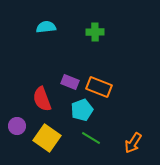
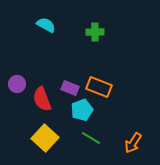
cyan semicircle: moved 2 px up; rotated 36 degrees clockwise
purple rectangle: moved 6 px down
purple circle: moved 42 px up
yellow square: moved 2 px left; rotated 8 degrees clockwise
